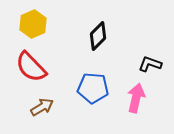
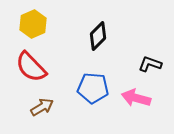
pink arrow: rotated 88 degrees counterclockwise
